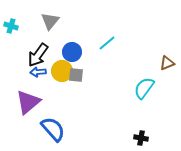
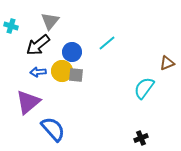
black arrow: moved 10 px up; rotated 15 degrees clockwise
black cross: rotated 32 degrees counterclockwise
